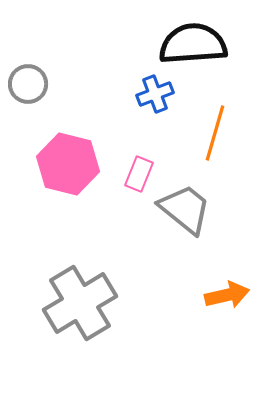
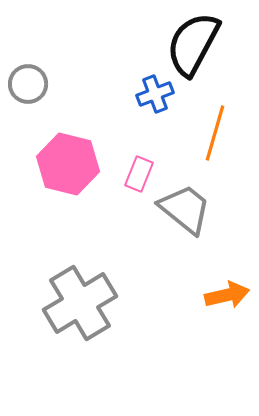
black semicircle: rotated 58 degrees counterclockwise
